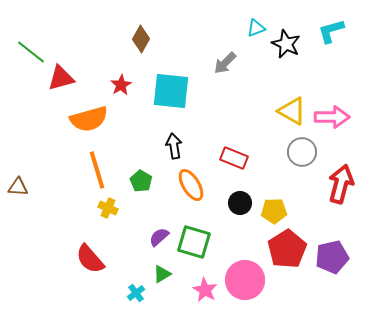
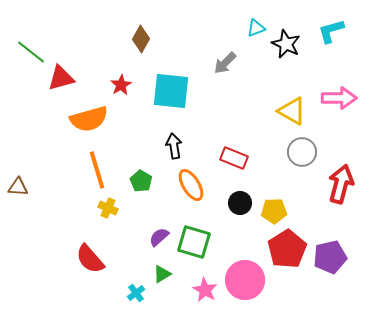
pink arrow: moved 7 px right, 19 px up
purple pentagon: moved 2 px left
